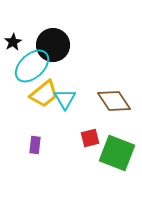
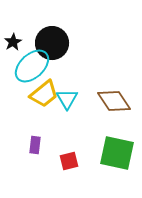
black circle: moved 1 px left, 2 px up
cyan triangle: moved 2 px right
red square: moved 21 px left, 23 px down
green square: rotated 9 degrees counterclockwise
